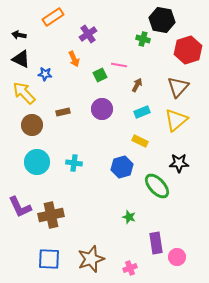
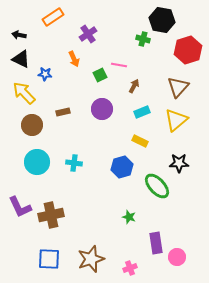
brown arrow: moved 3 px left, 1 px down
